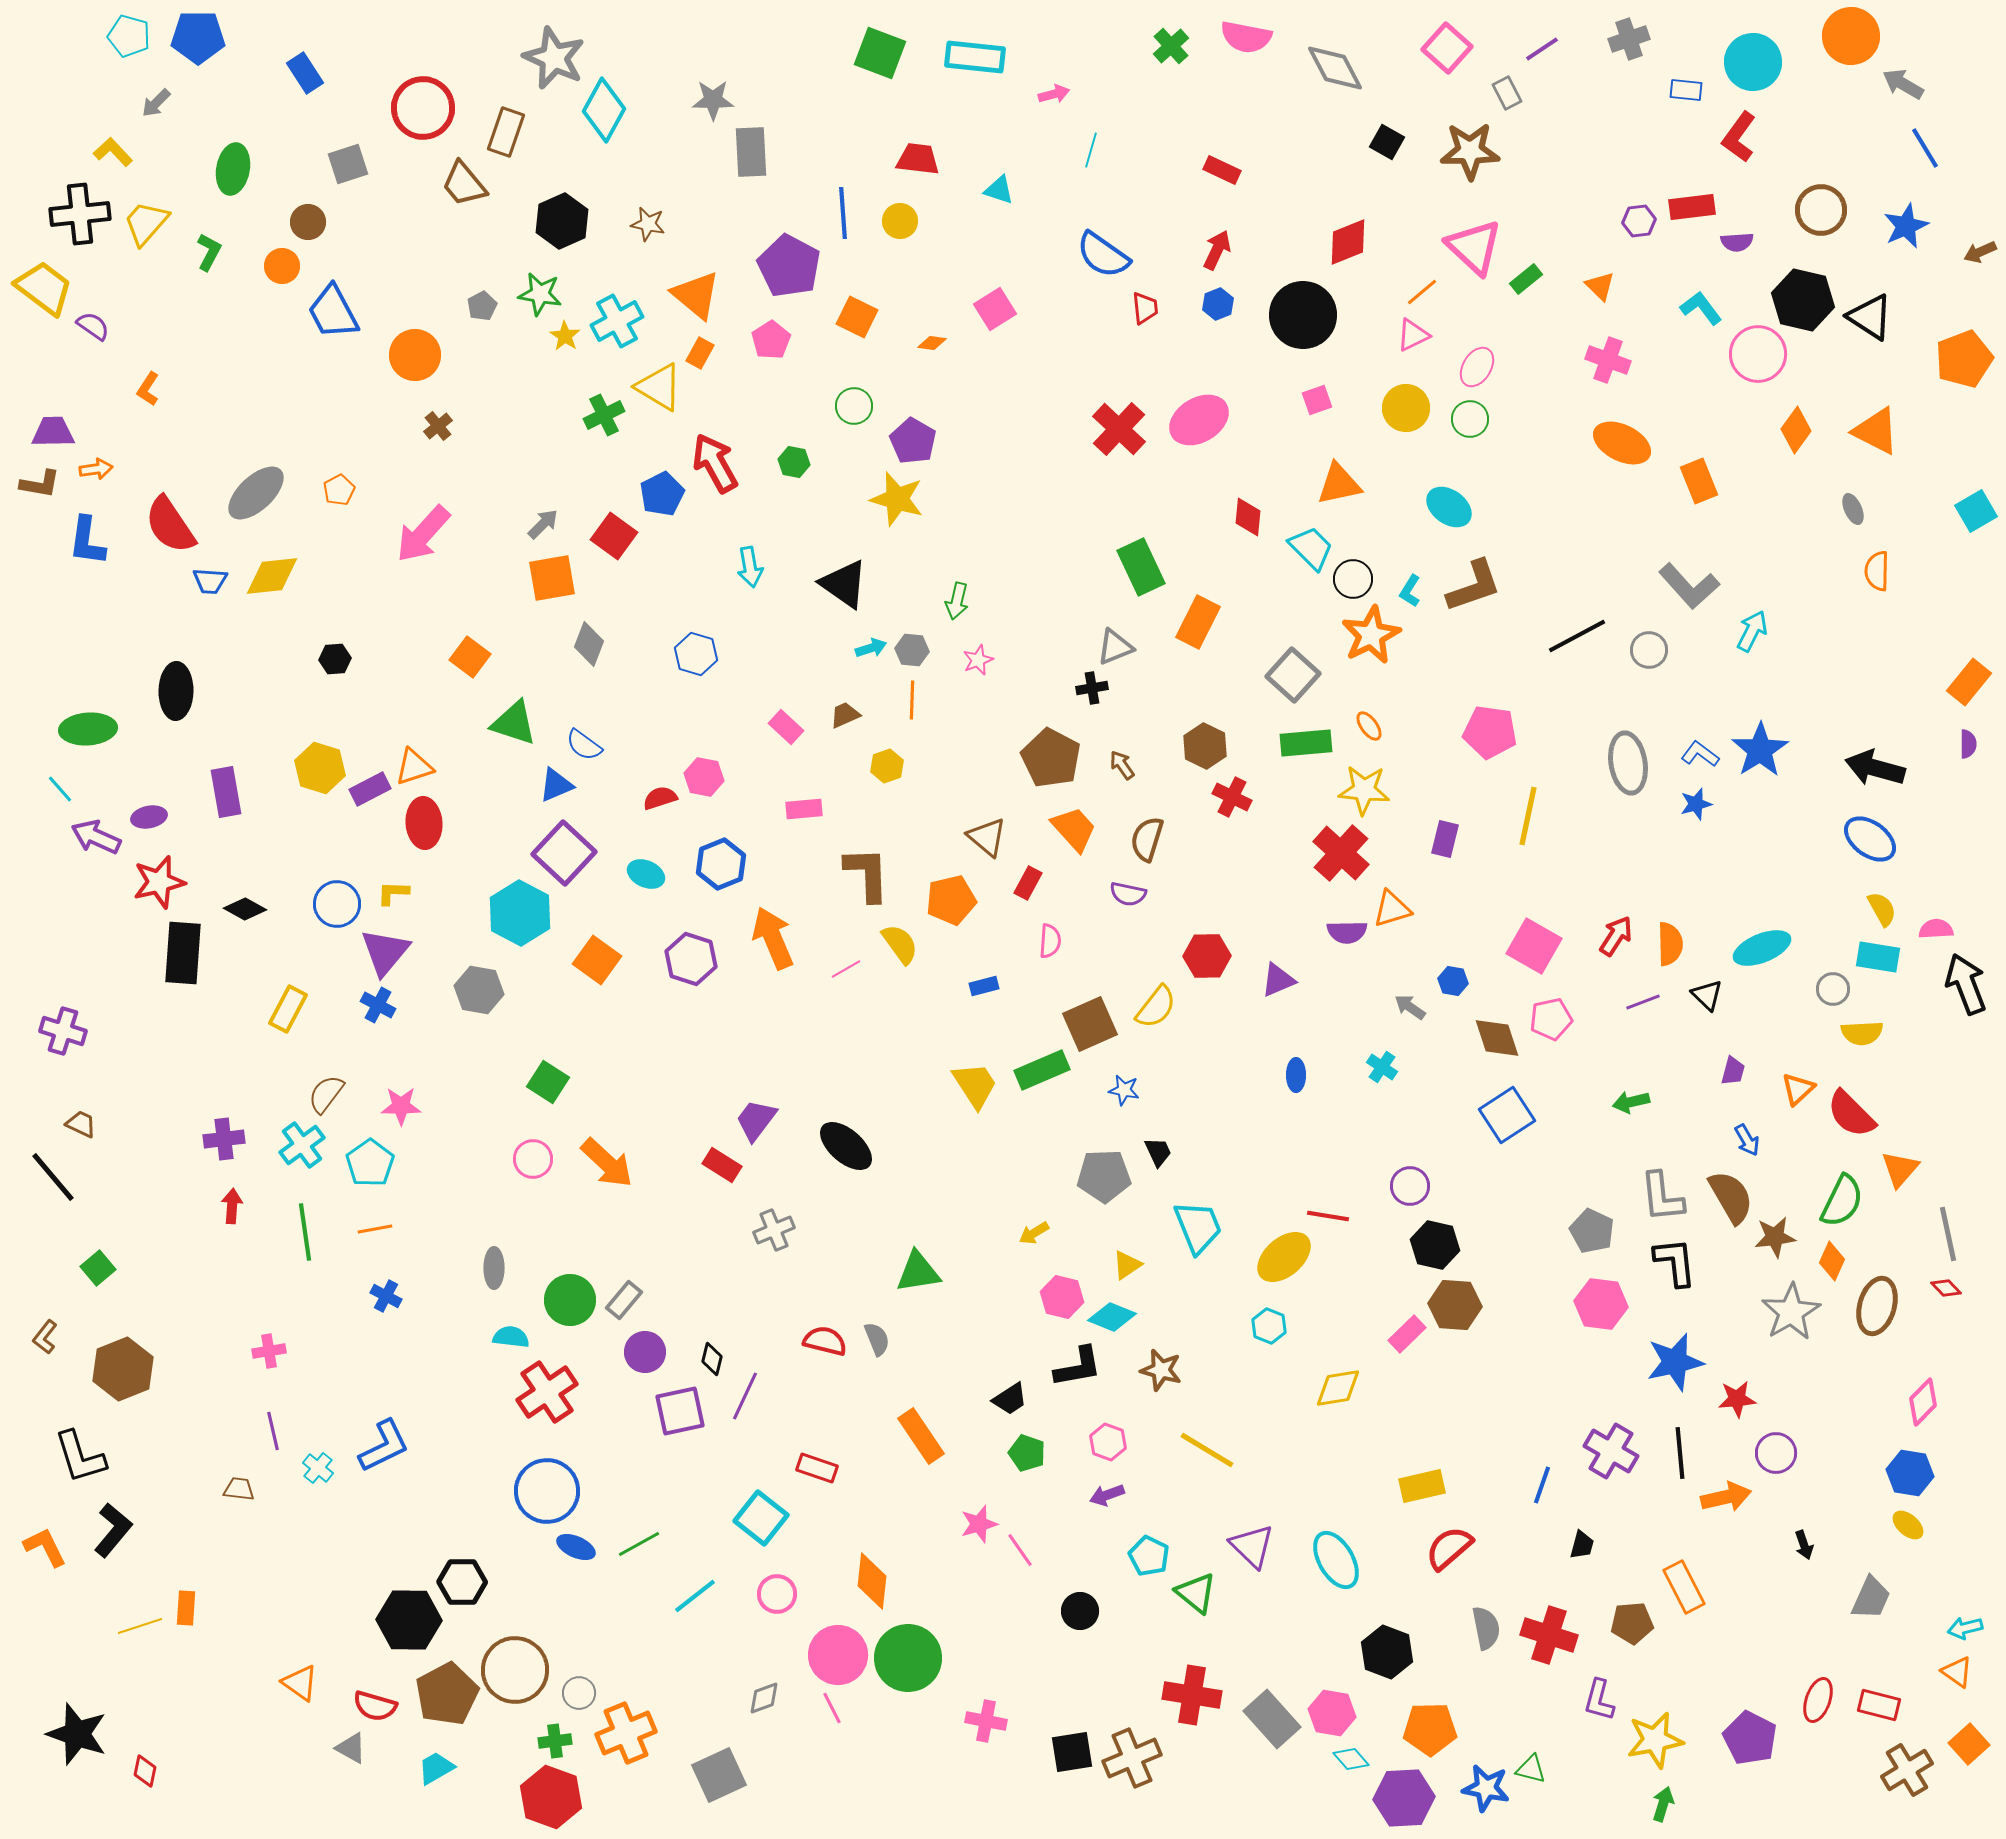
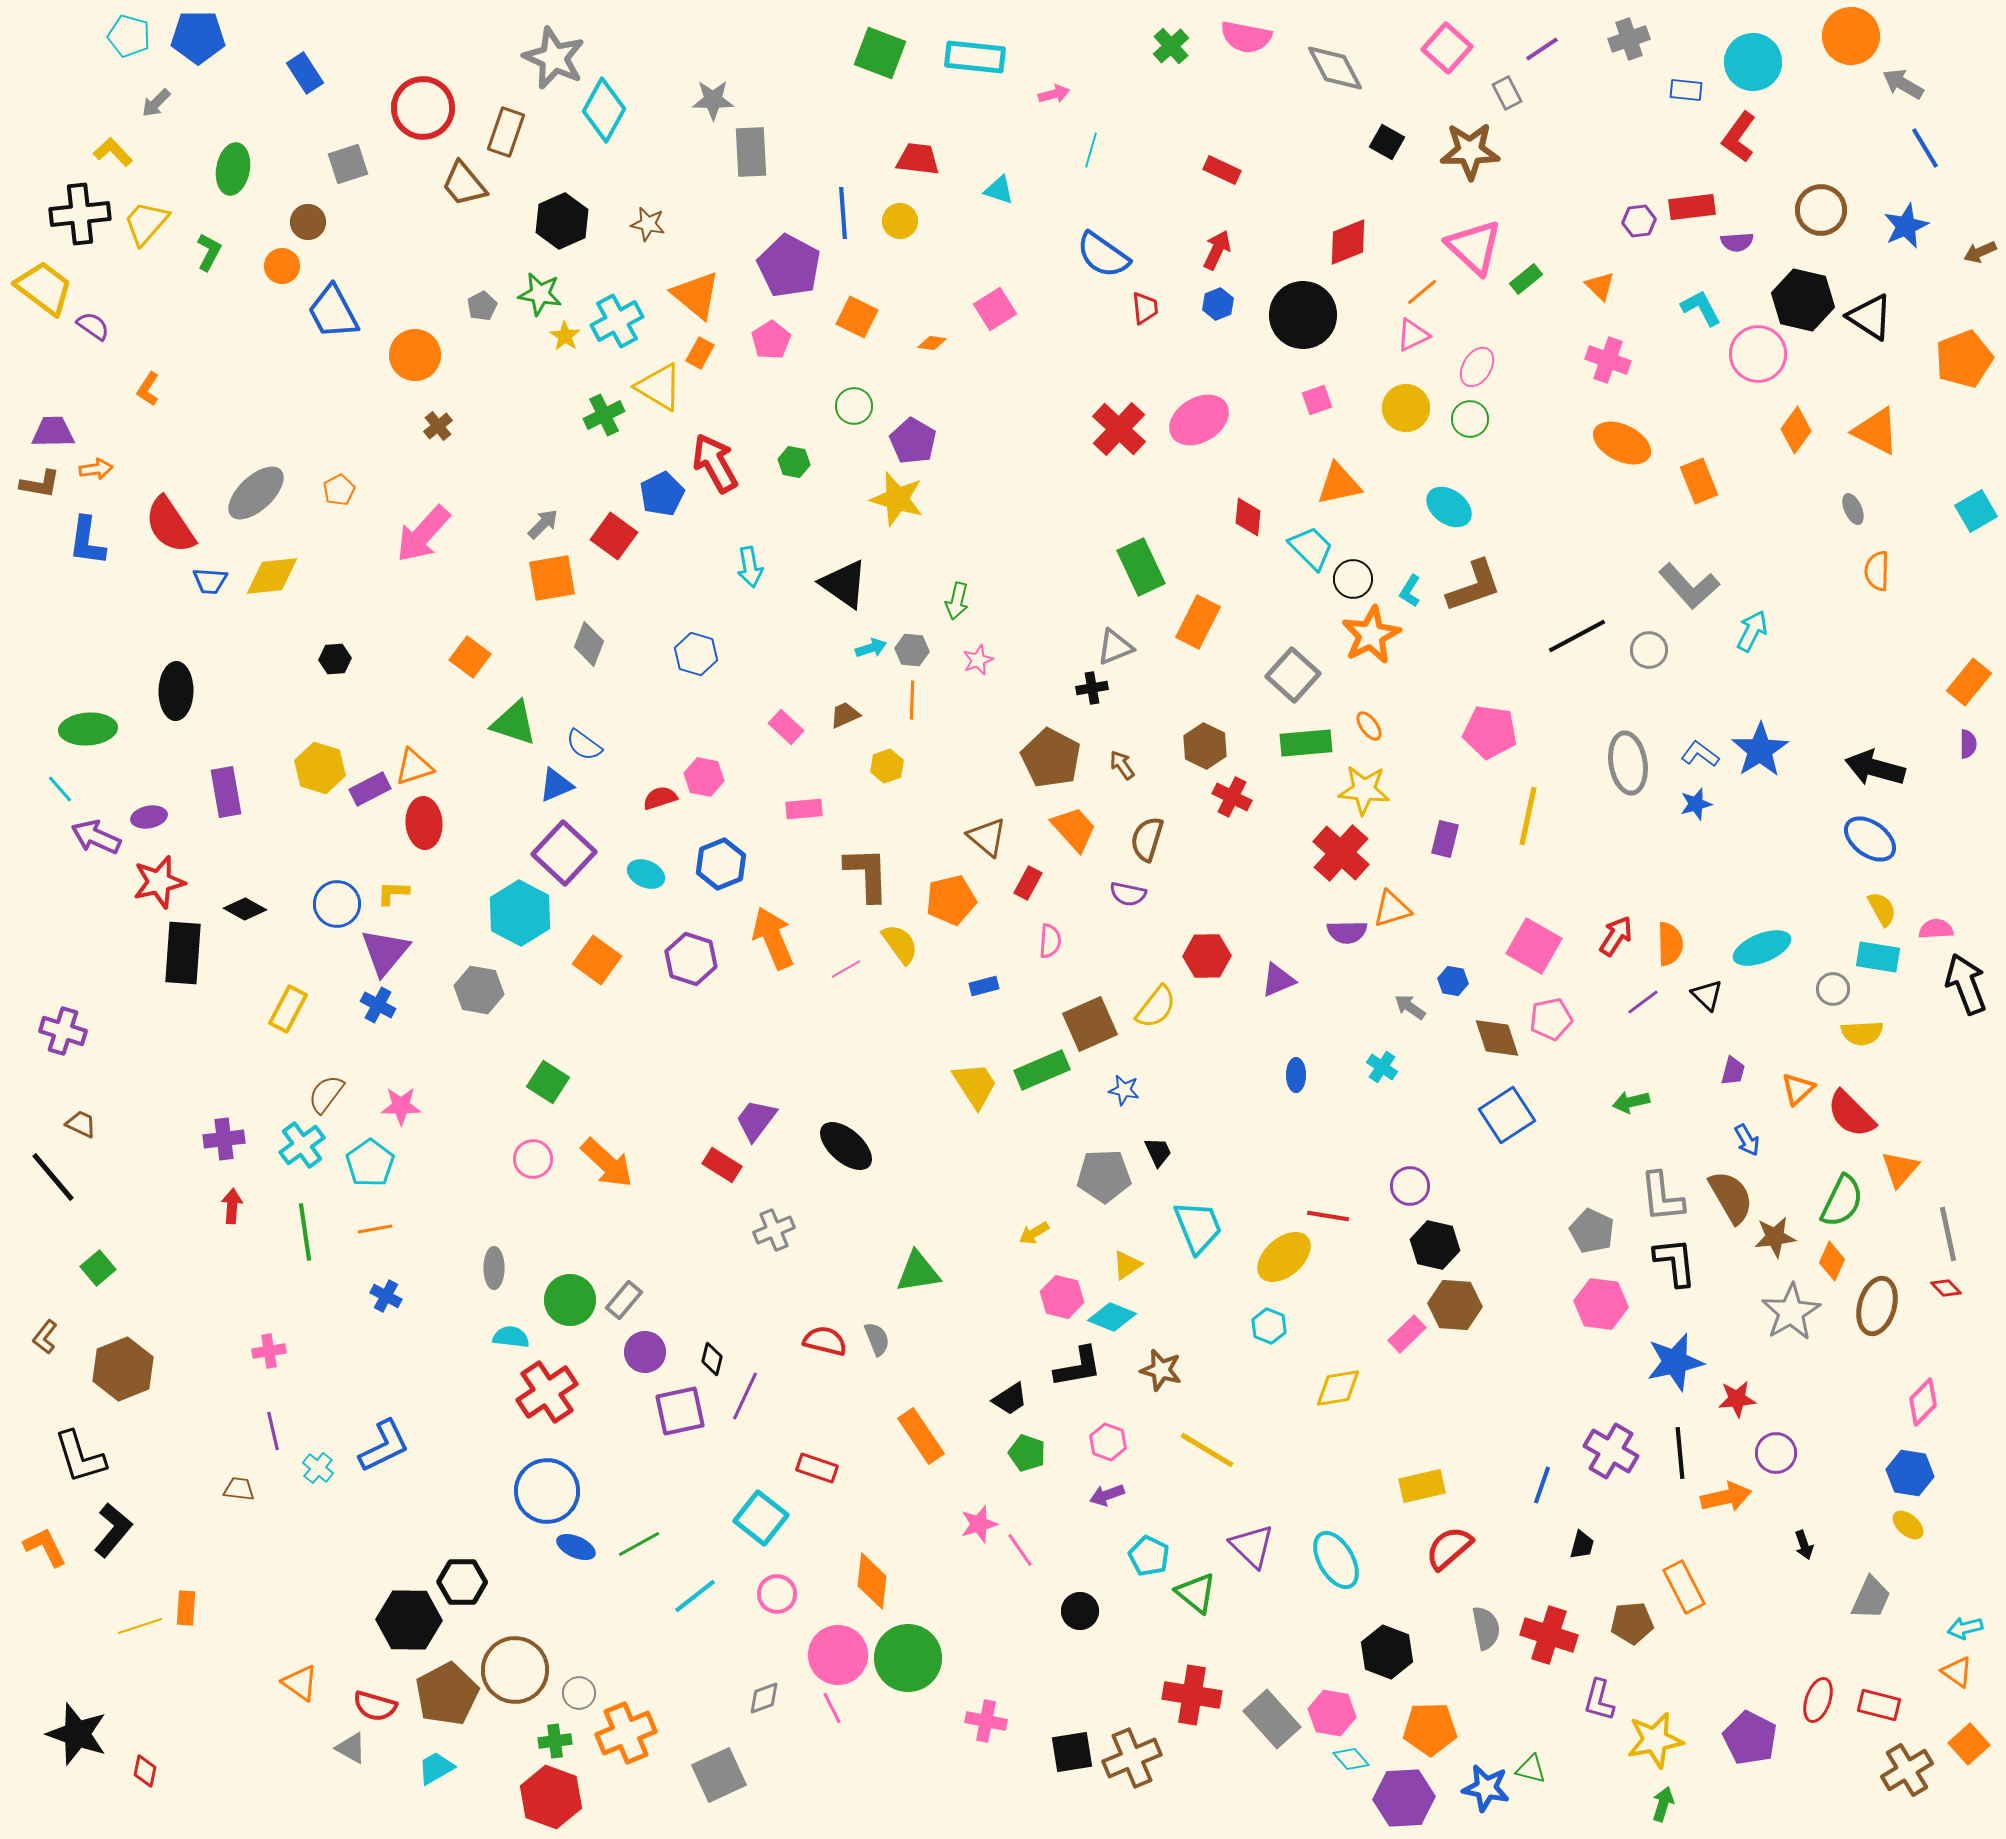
cyan L-shape at (1701, 308): rotated 9 degrees clockwise
purple line at (1643, 1002): rotated 16 degrees counterclockwise
